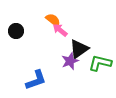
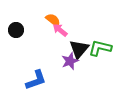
black circle: moved 1 px up
black triangle: rotated 15 degrees counterclockwise
green L-shape: moved 15 px up
